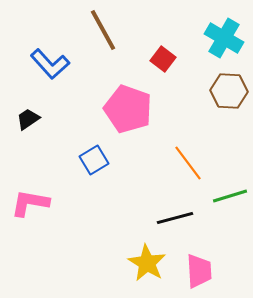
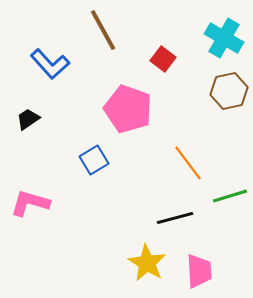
brown hexagon: rotated 15 degrees counterclockwise
pink L-shape: rotated 6 degrees clockwise
